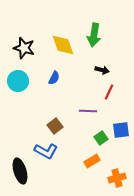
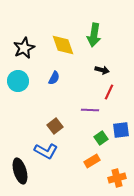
black star: rotated 30 degrees clockwise
purple line: moved 2 px right, 1 px up
